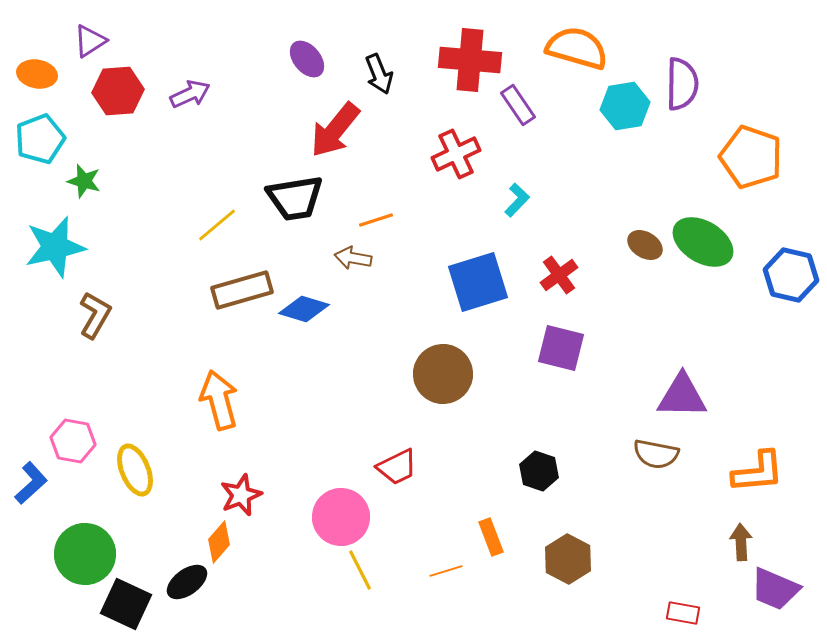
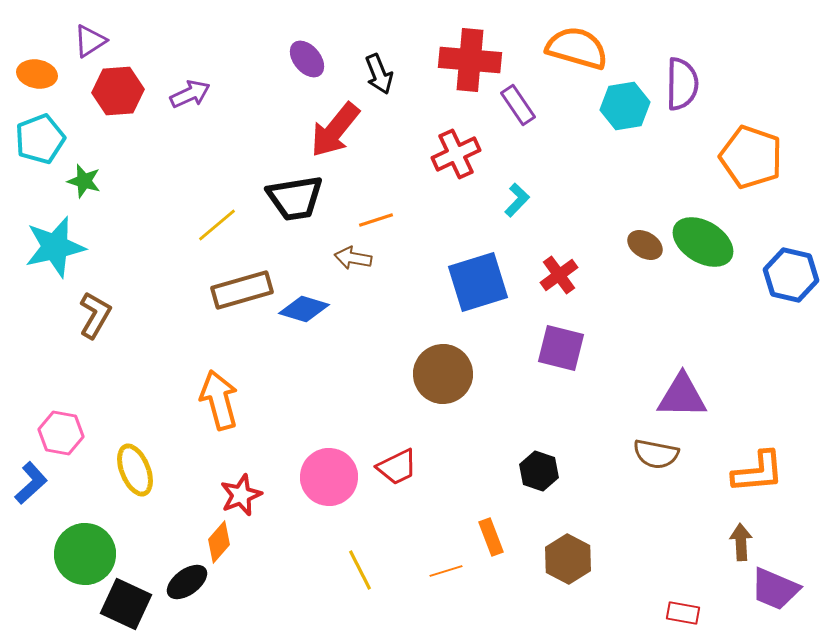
pink hexagon at (73, 441): moved 12 px left, 8 px up
pink circle at (341, 517): moved 12 px left, 40 px up
